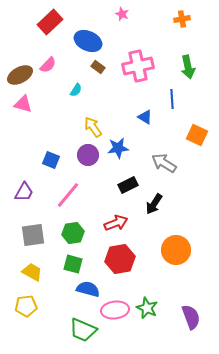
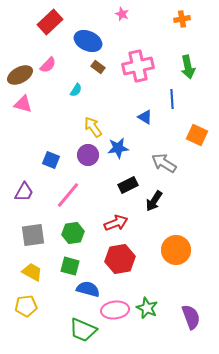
black arrow: moved 3 px up
green square: moved 3 px left, 2 px down
